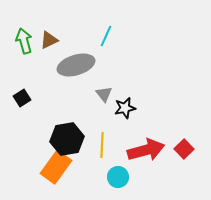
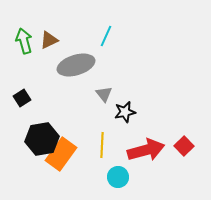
black star: moved 4 px down
black hexagon: moved 25 px left
red square: moved 3 px up
orange rectangle: moved 5 px right, 13 px up
